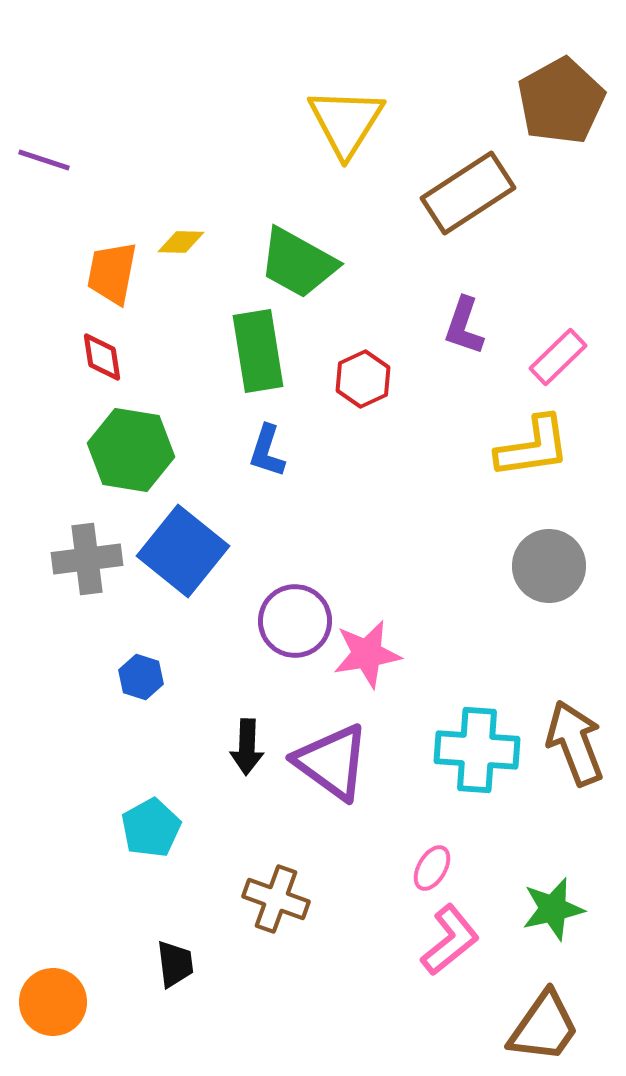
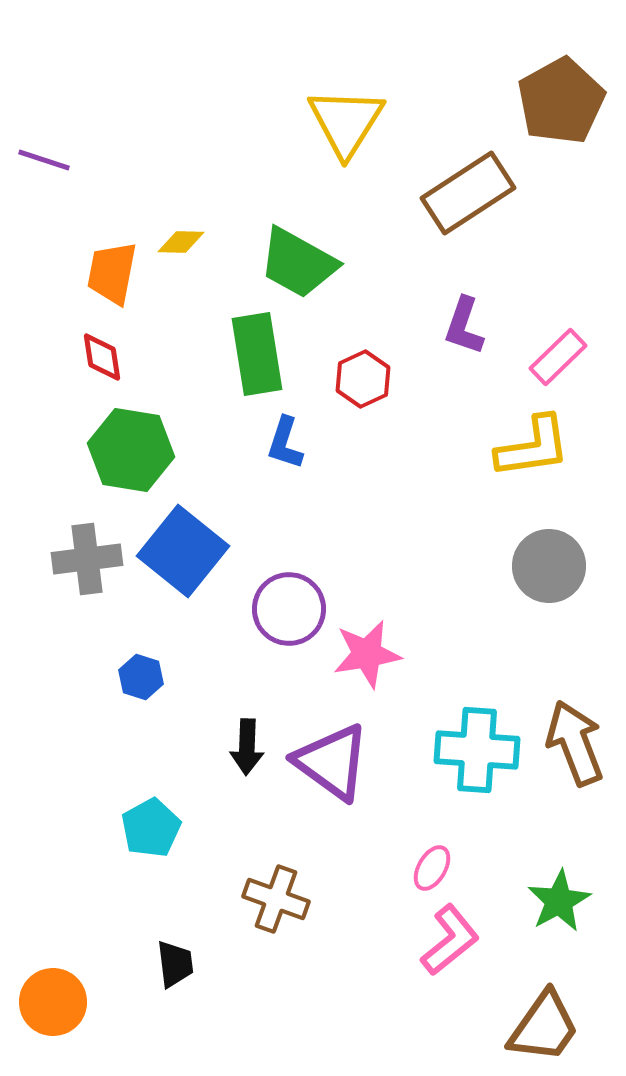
green rectangle: moved 1 px left, 3 px down
blue L-shape: moved 18 px right, 8 px up
purple circle: moved 6 px left, 12 px up
green star: moved 6 px right, 8 px up; rotated 16 degrees counterclockwise
